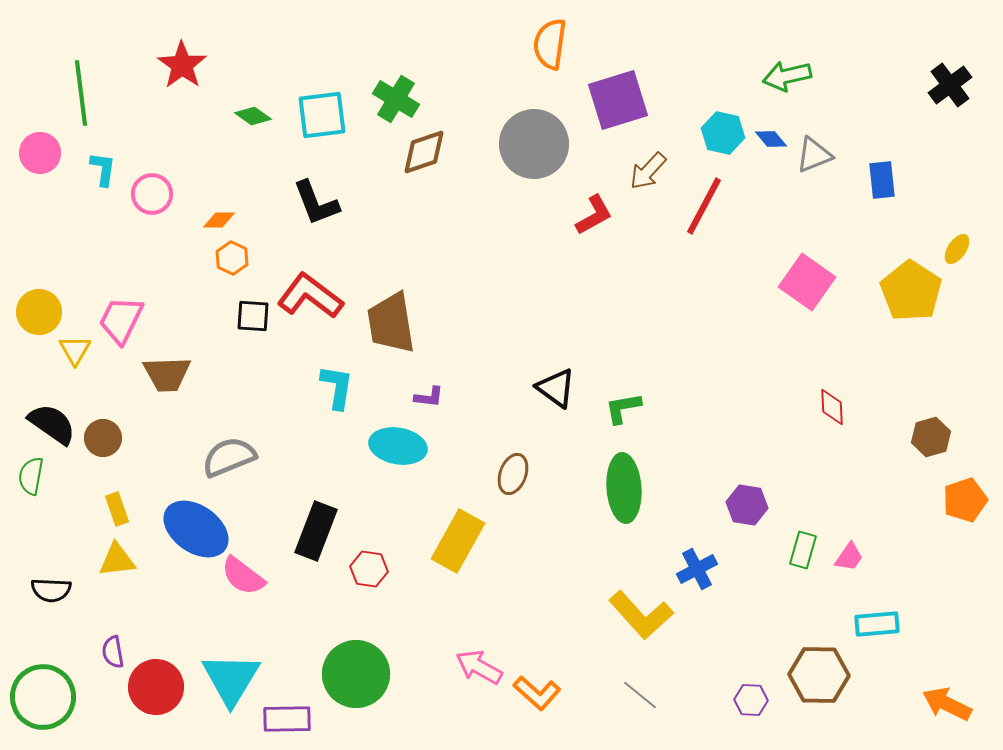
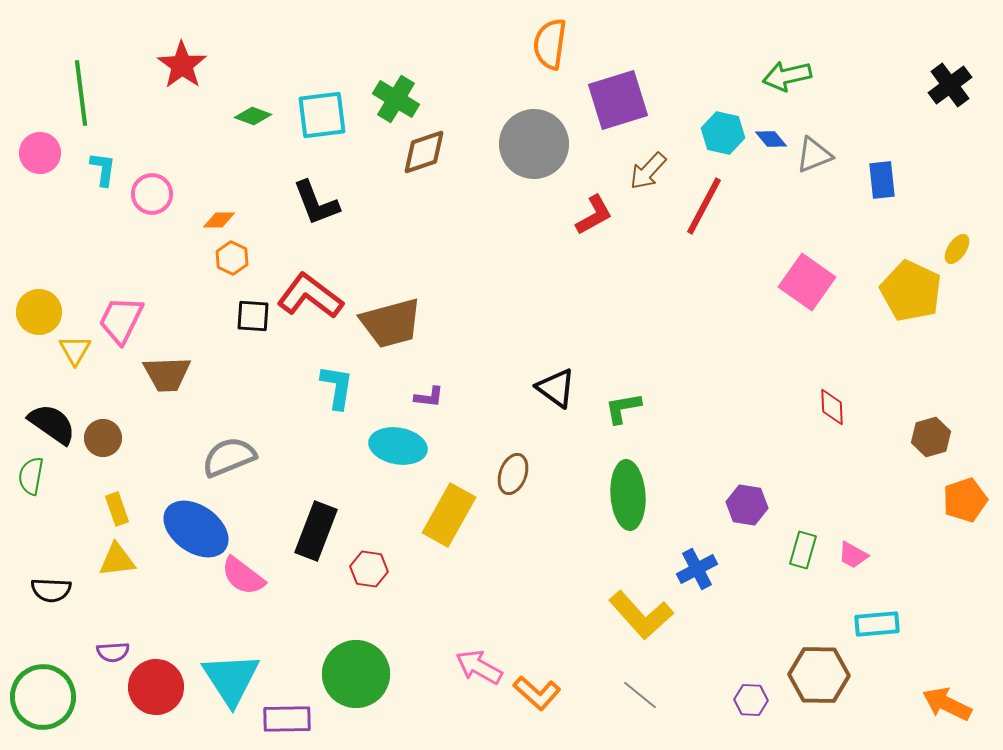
green diamond at (253, 116): rotated 15 degrees counterclockwise
yellow pentagon at (911, 291): rotated 8 degrees counterclockwise
brown trapezoid at (391, 323): rotated 96 degrees counterclockwise
green ellipse at (624, 488): moved 4 px right, 7 px down
yellow rectangle at (458, 541): moved 9 px left, 26 px up
pink trapezoid at (849, 557): moved 4 px right, 2 px up; rotated 84 degrees clockwise
purple semicircle at (113, 652): rotated 84 degrees counterclockwise
cyan triangle at (231, 679): rotated 4 degrees counterclockwise
